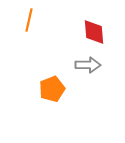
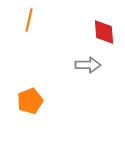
red diamond: moved 10 px right
orange pentagon: moved 22 px left, 12 px down
